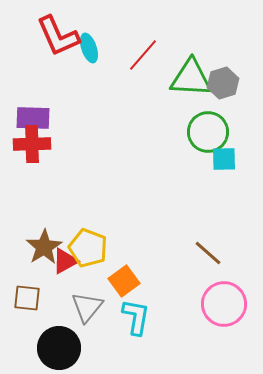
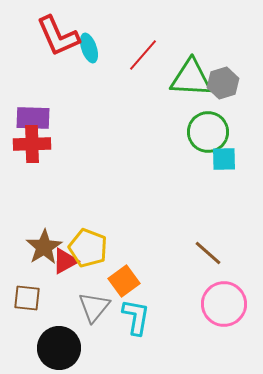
gray triangle: moved 7 px right
